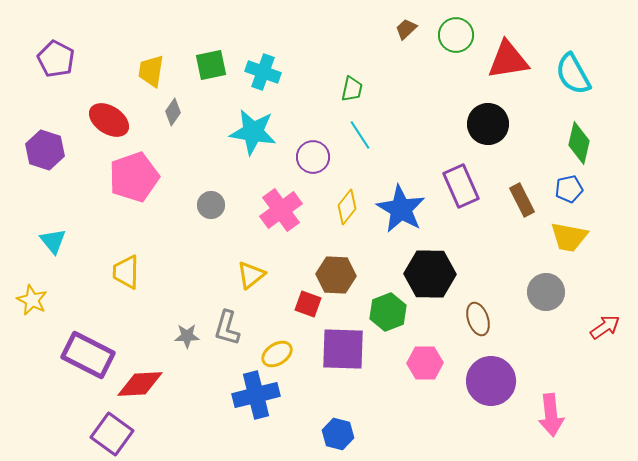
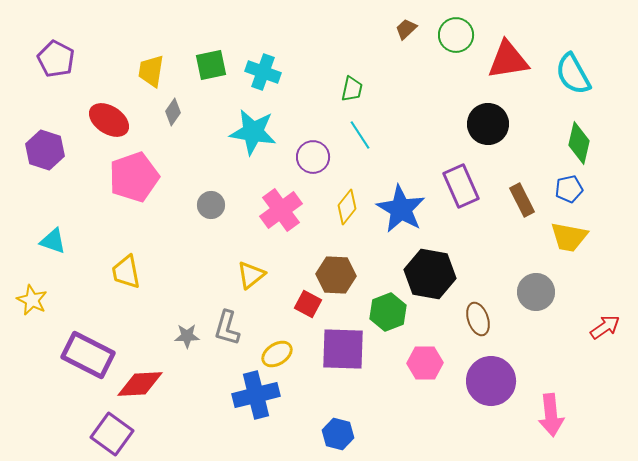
cyan triangle at (53, 241): rotated 32 degrees counterclockwise
yellow trapezoid at (126, 272): rotated 12 degrees counterclockwise
black hexagon at (430, 274): rotated 9 degrees clockwise
gray circle at (546, 292): moved 10 px left
red square at (308, 304): rotated 8 degrees clockwise
